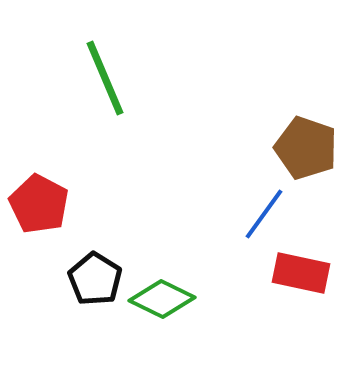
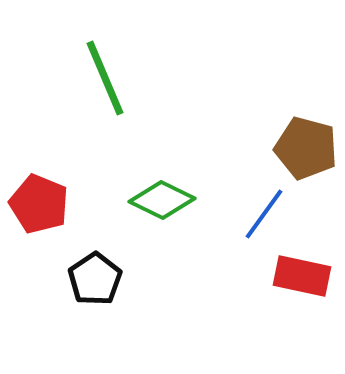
brown pentagon: rotated 4 degrees counterclockwise
red pentagon: rotated 6 degrees counterclockwise
red rectangle: moved 1 px right, 3 px down
black pentagon: rotated 6 degrees clockwise
green diamond: moved 99 px up
